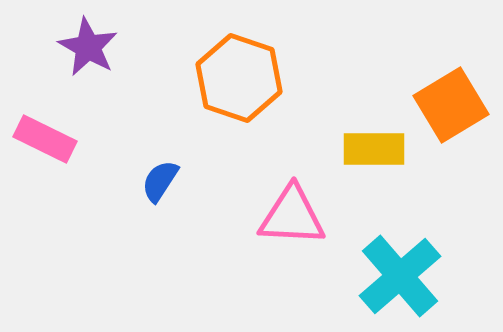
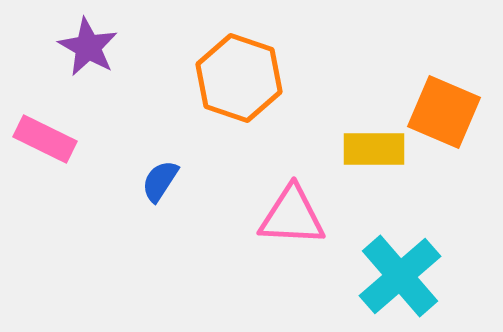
orange square: moved 7 px left, 7 px down; rotated 36 degrees counterclockwise
